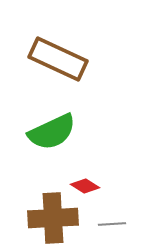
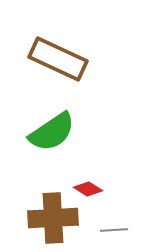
green semicircle: rotated 9 degrees counterclockwise
red diamond: moved 3 px right, 3 px down
gray line: moved 2 px right, 6 px down
